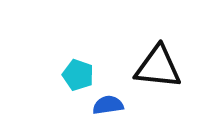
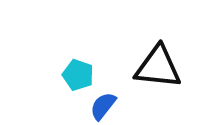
blue semicircle: moved 5 px left, 1 px down; rotated 44 degrees counterclockwise
